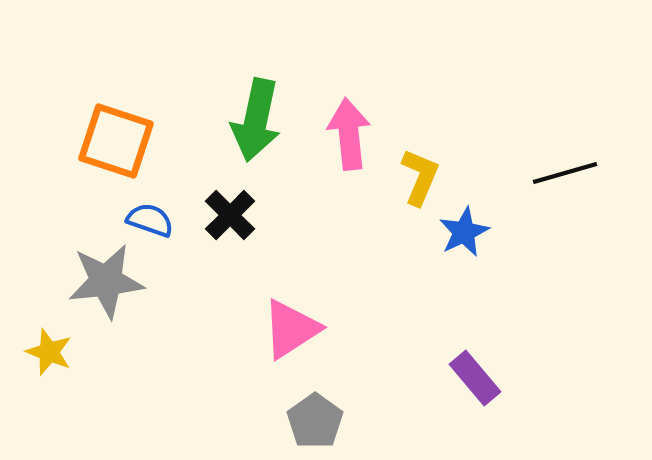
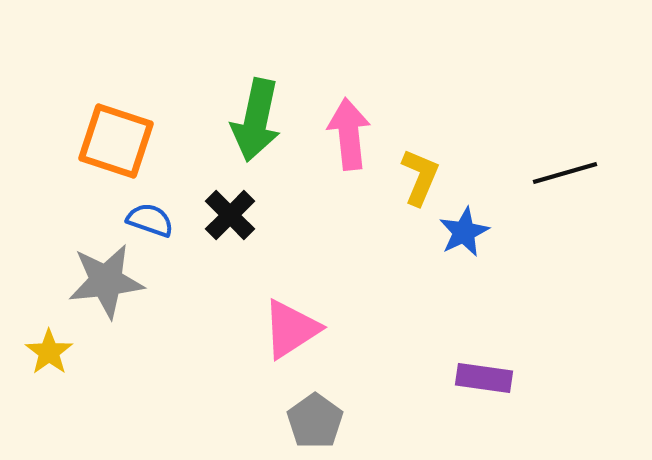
yellow star: rotated 15 degrees clockwise
purple rectangle: moved 9 px right; rotated 42 degrees counterclockwise
